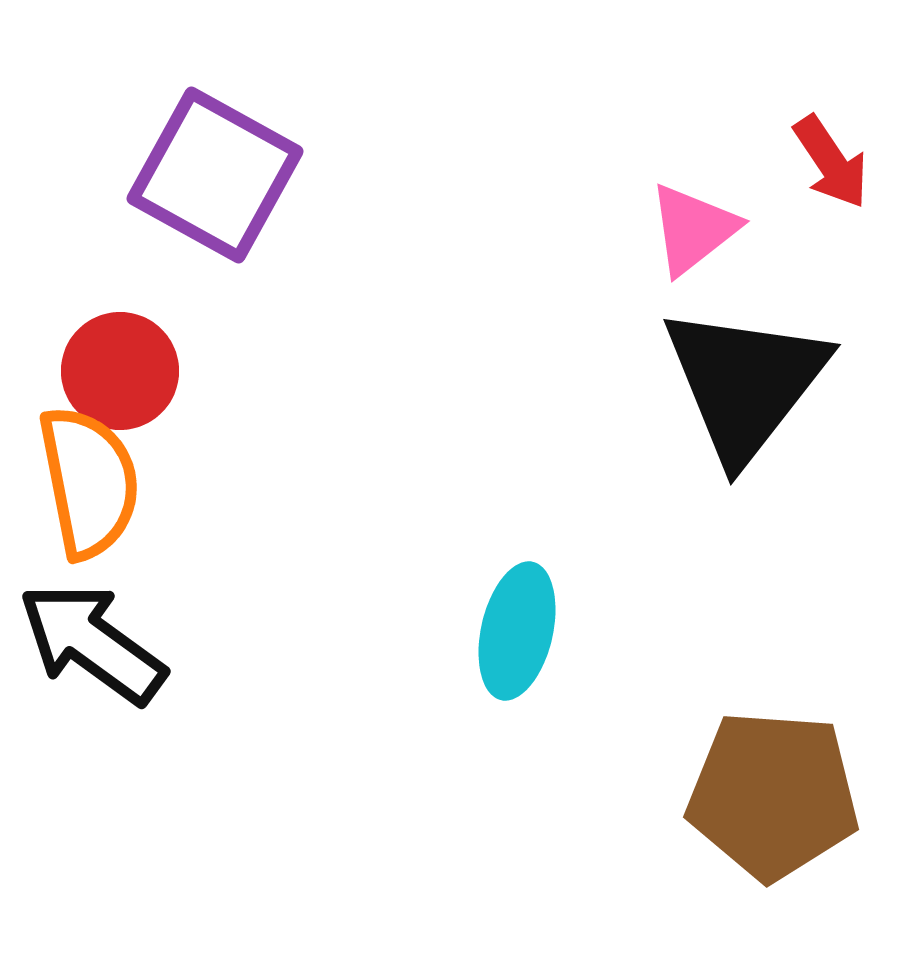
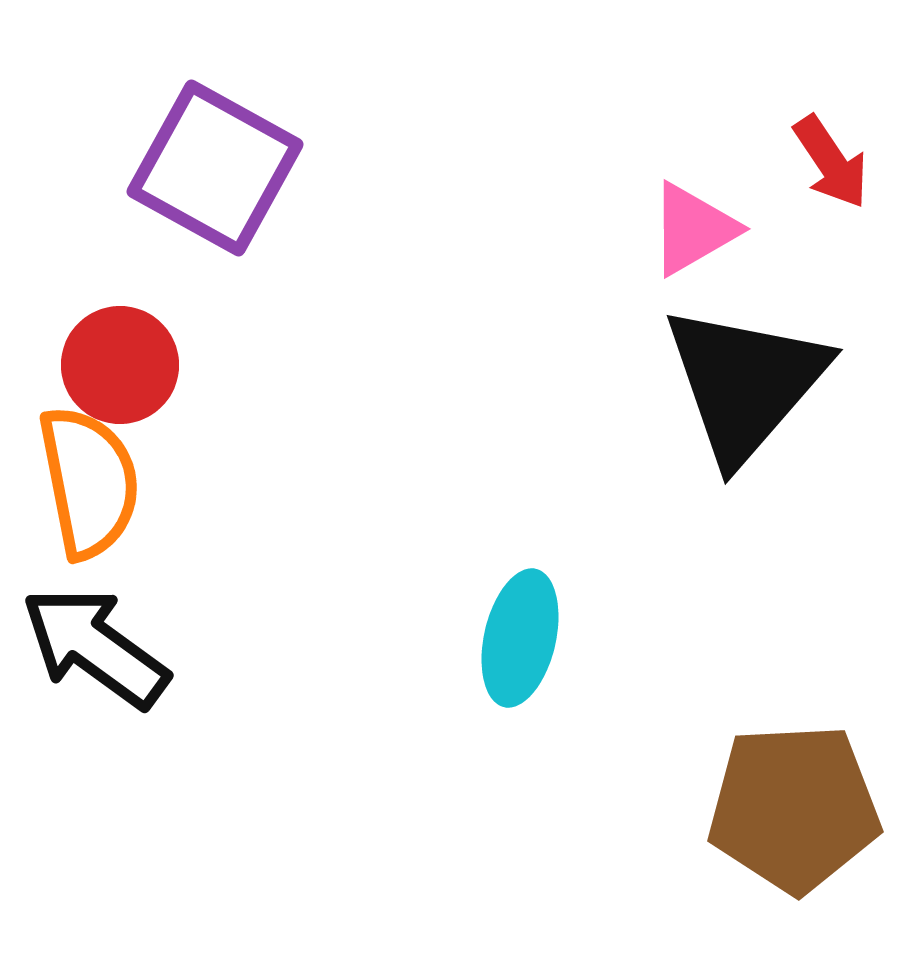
purple square: moved 7 px up
pink triangle: rotated 8 degrees clockwise
red circle: moved 6 px up
black triangle: rotated 3 degrees clockwise
cyan ellipse: moved 3 px right, 7 px down
black arrow: moved 3 px right, 4 px down
brown pentagon: moved 21 px right, 13 px down; rotated 7 degrees counterclockwise
